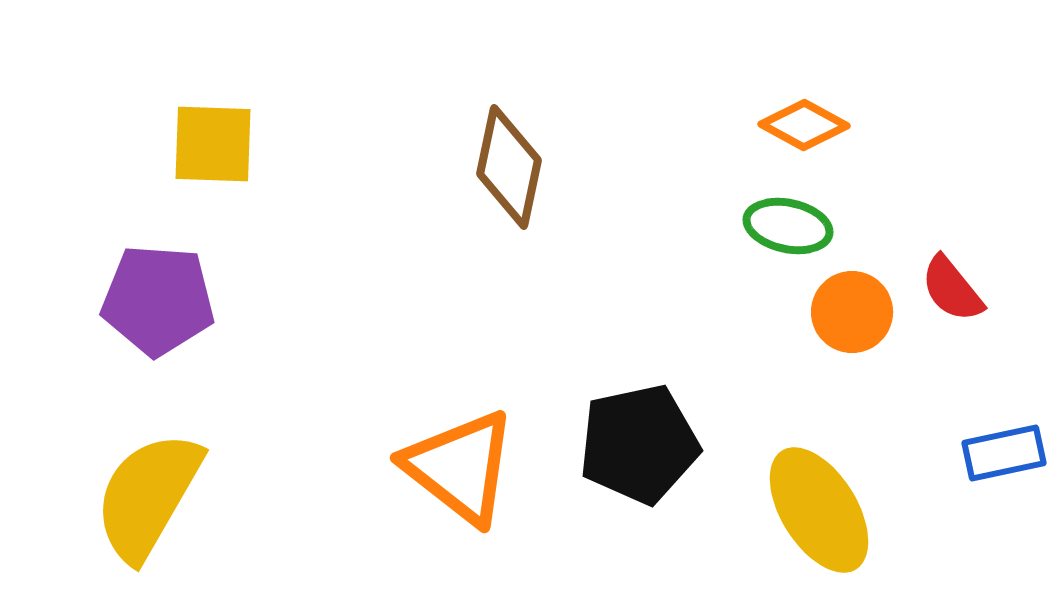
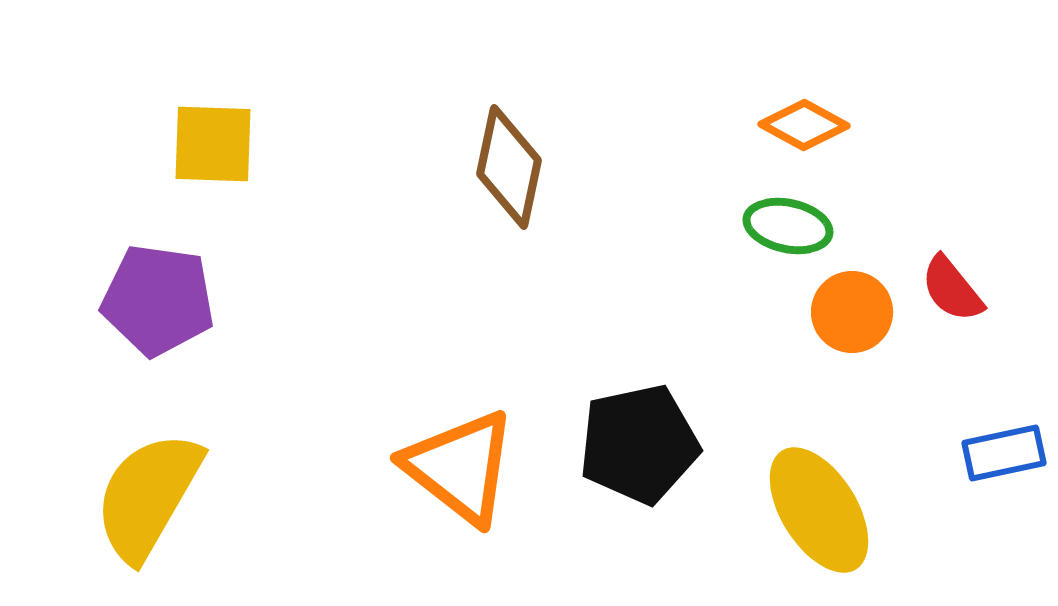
purple pentagon: rotated 4 degrees clockwise
